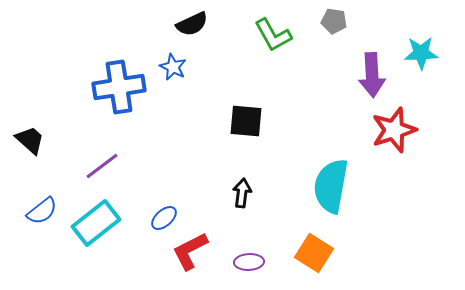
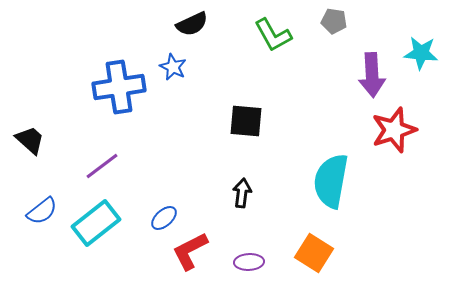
cyan star: rotated 8 degrees clockwise
cyan semicircle: moved 5 px up
